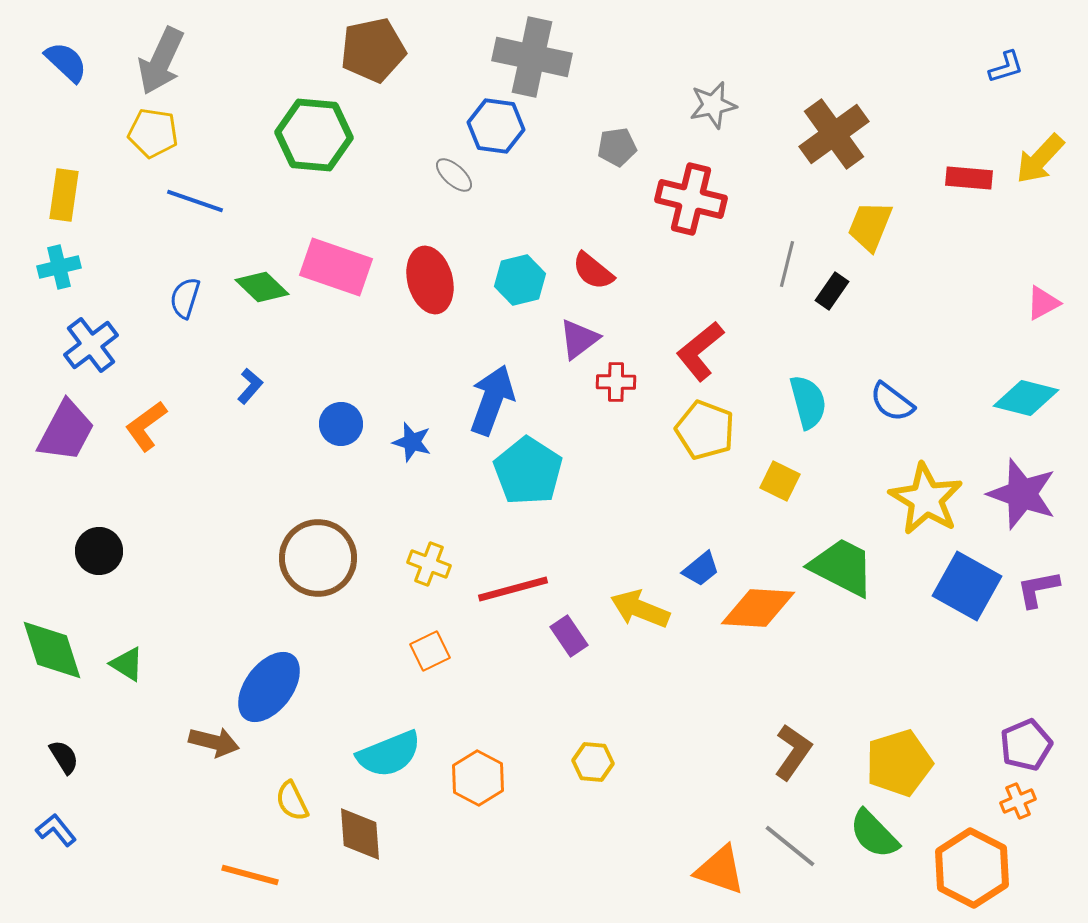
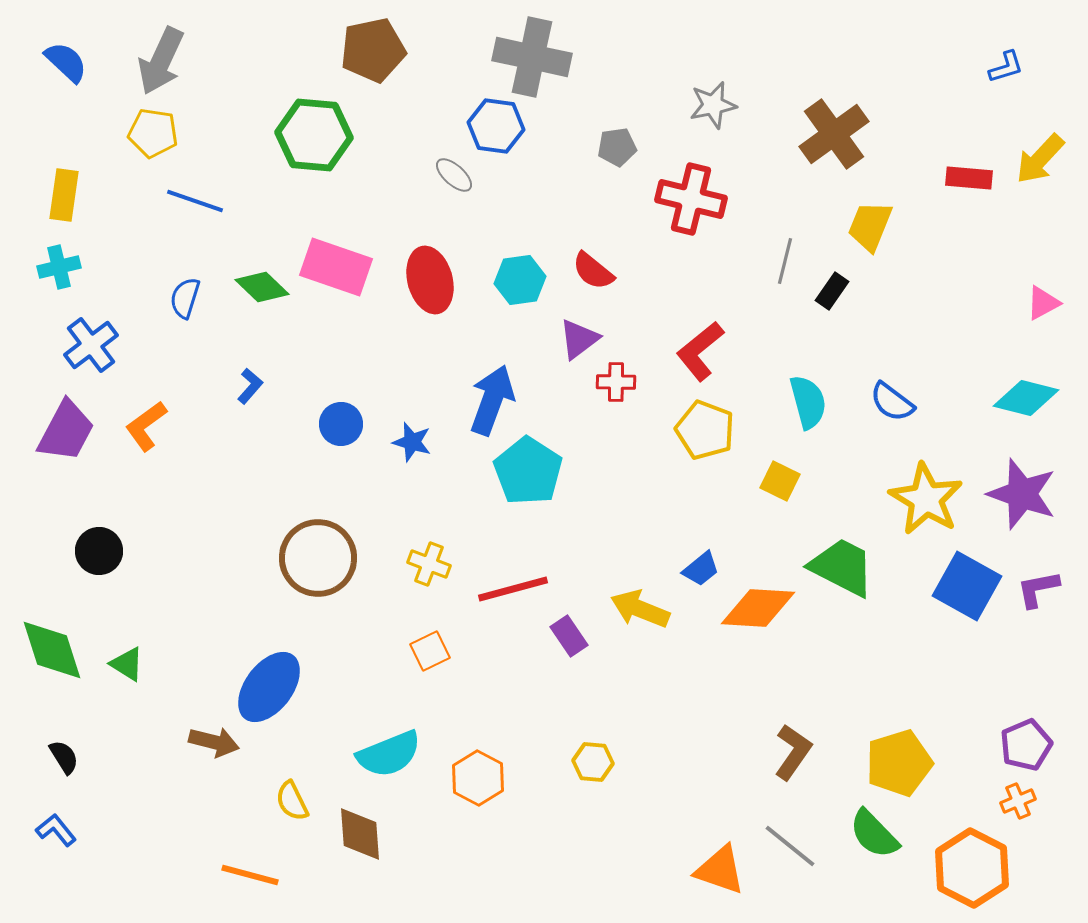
gray line at (787, 264): moved 2 px left, 3 px up
cyan hexagon at (520, 280): rotated 6 degrees clockwise
